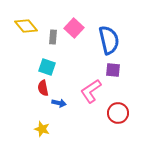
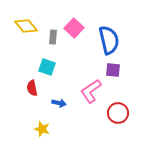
red semicircle: moved 11 px left
